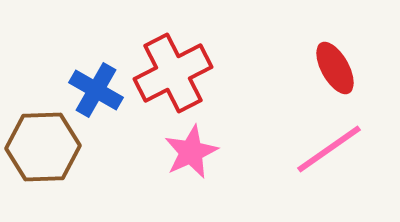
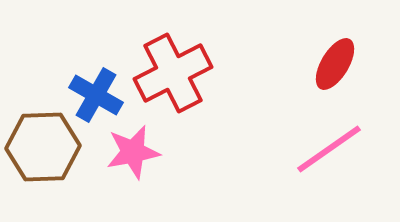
red ellipse: moved 4 px up; rotated 60 degrees clockwise
blue cross: moved 5 px down
pink star: moved 58 px left; rotated 14 degrees clockwise
